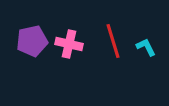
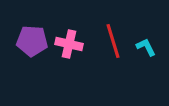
purple pentagon: rotated 16 degrees clockwise
